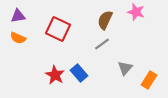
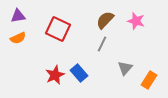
pink star: moved 9 px down
brown semicircle: rotated 18 degrees clockwise
orange semicircle: rotated 49 degrees counterclockwise
gray line: rotated 28 degrees counterclockwise
red star: rotated 18 degrees clockwise
